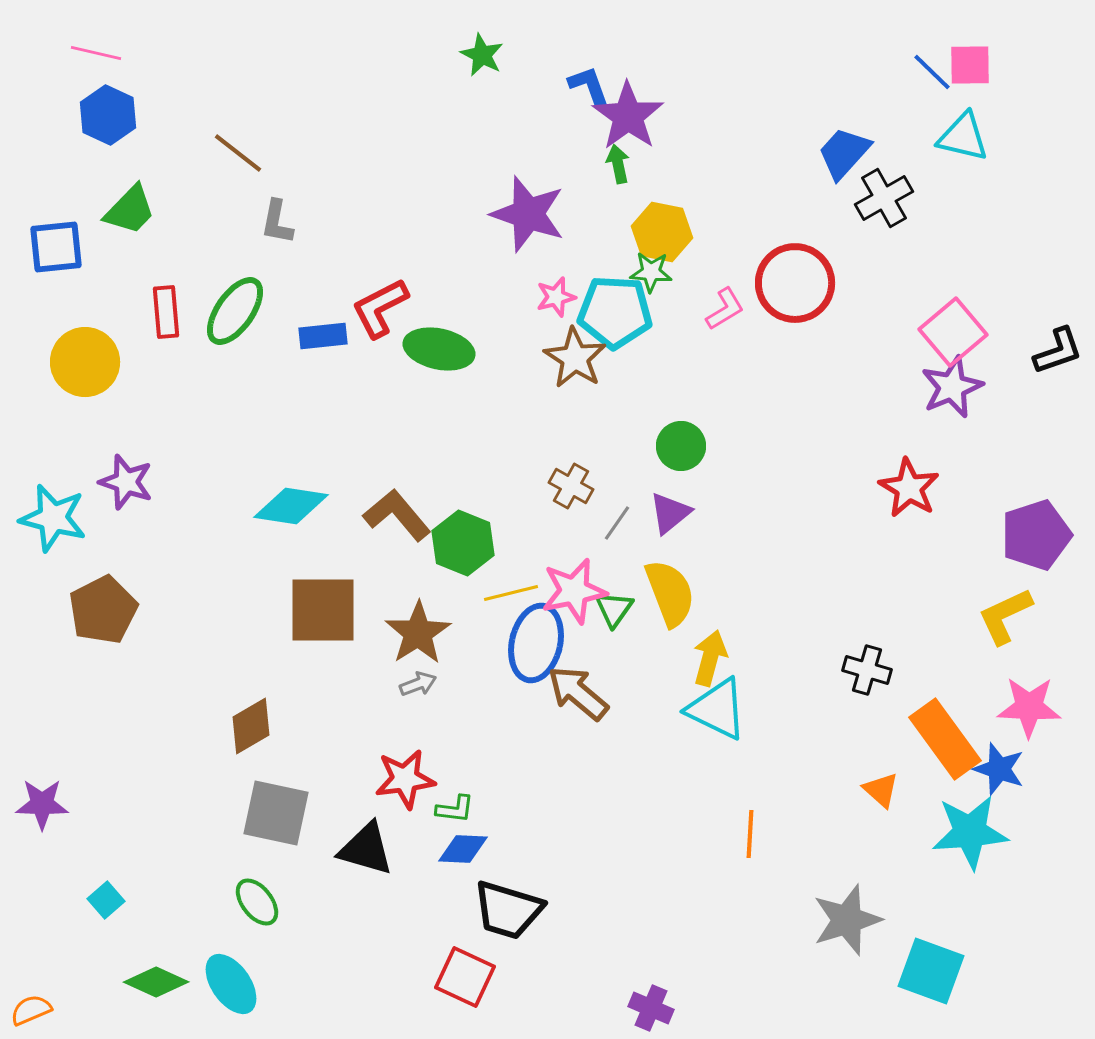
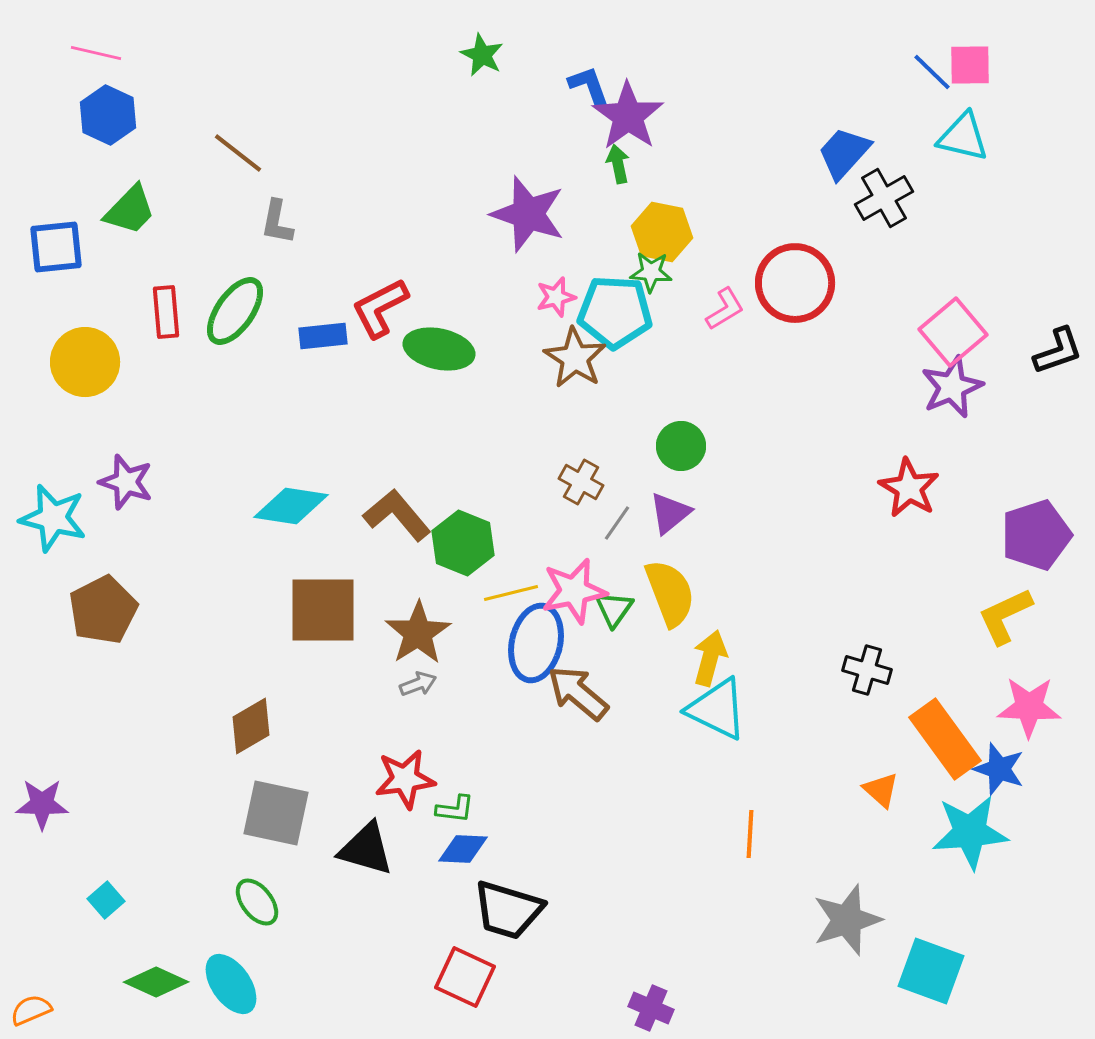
brown cross at (571, 486): moved 10 px right, 4 px up
